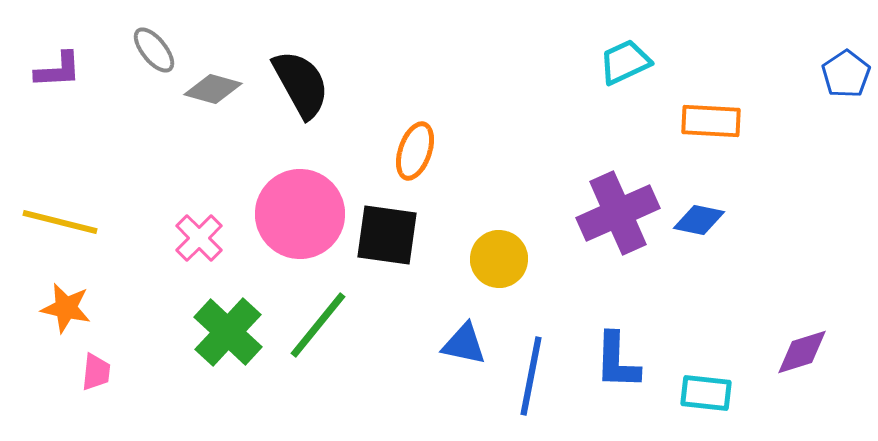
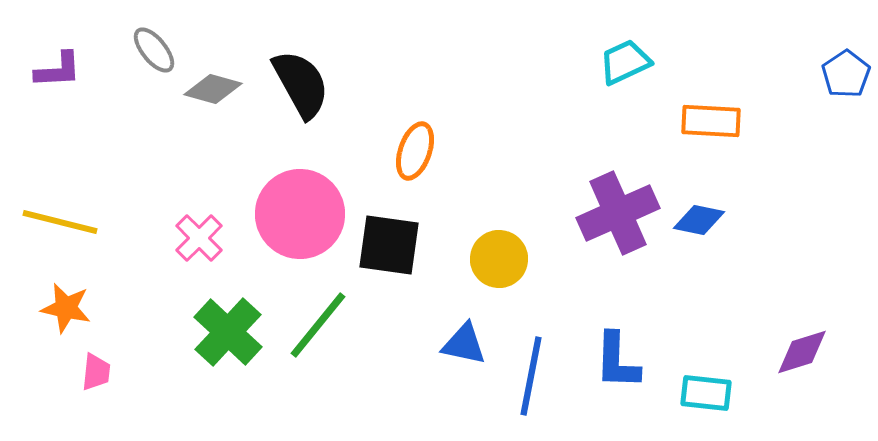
black square: moved 2 px right, 10 px down
